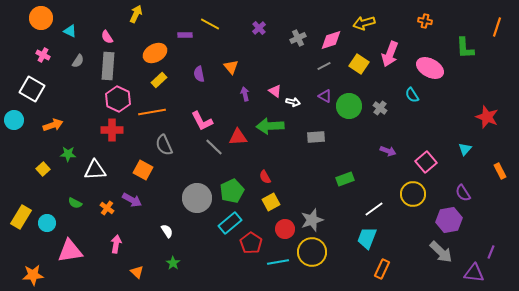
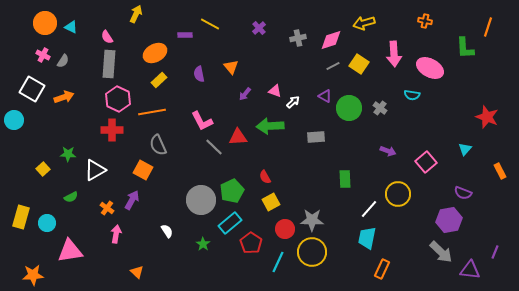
orange circle at (41, 18): moved 4 px right, 5 px down
orange line at (497, 27): moved 9 px left
cyan triangle at (70, 31): moved 1 px right, 4 px up
gray cross at (298, 38): rotated 14 degrees clockwise
pink arrow at (390, 54): moved 4 px right; rotated 25 degrees counterclockwise
gray semicircle at (78, 61): moved 15 px left
gray rectangle at (108, 66): moved 1 px right, 2 px up
gray line at (324, 66): moved 9 px right
pink triangle at (275, 91): rotated 16 degrees counterclockwise
purple arrow at (245, 94): rotated 128 degrees counterclockwise
cyan semicircle at (412, 95): rotated 49 degrees counterclockwise
white arrow at (293, 102): rotated 56 degrees counterclockwise
green circle at (349, 106): moved 2 px down
orange arrow at (53, 125): moved 11 px right, 28 px up
gray semicircle at (164, 145): moved 6 px left
white triangle at (95, 170): rotated 25 degrees counterclockwise
green rectangle at (345, 179): rotated 72 degrees counterclockwise
purple semicircle at (463, 193): rotated 36 degrees counterclockwise
yellow circle at (413, 194): moved 15 px left
gray circle at (197, 198): moved 4 px right, 2 px down
purple arrow at (132, 200): rotated 90 degrees counterclockwise
green semicircle at (75, 203): moved 4 px left, 6 px up; rotated 56 degrees counterclockwise
white line at (374, 209): moved 5 px left; rotated 12 degrees counterclockwise
yellow rectangle at (21, 217): rotated 15 degrees counterclockwise
gray star at (312, 220): rotated 20 degrees clockwise
cyan trapezoid at (367, 238): rotated 10 degrees counterclockwise
pink arrow at (116, 244): moved 10 px up
purple line at (491, 252): moved 4 px right
cyan line at (278, 262): rotated 55 degrees counterclockwise
green star at (173, 263): moved 30 px right, 19 px up
purple triangle at (474, 273): moved 4 px left, 3 px up
